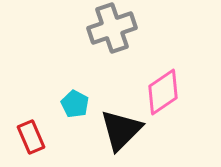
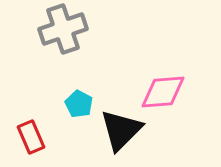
gray cross: moved 49 px left, 1 px down
pink diamond: rotated 30 degrees clockwise
cyan pentagon: moved 4 px right
